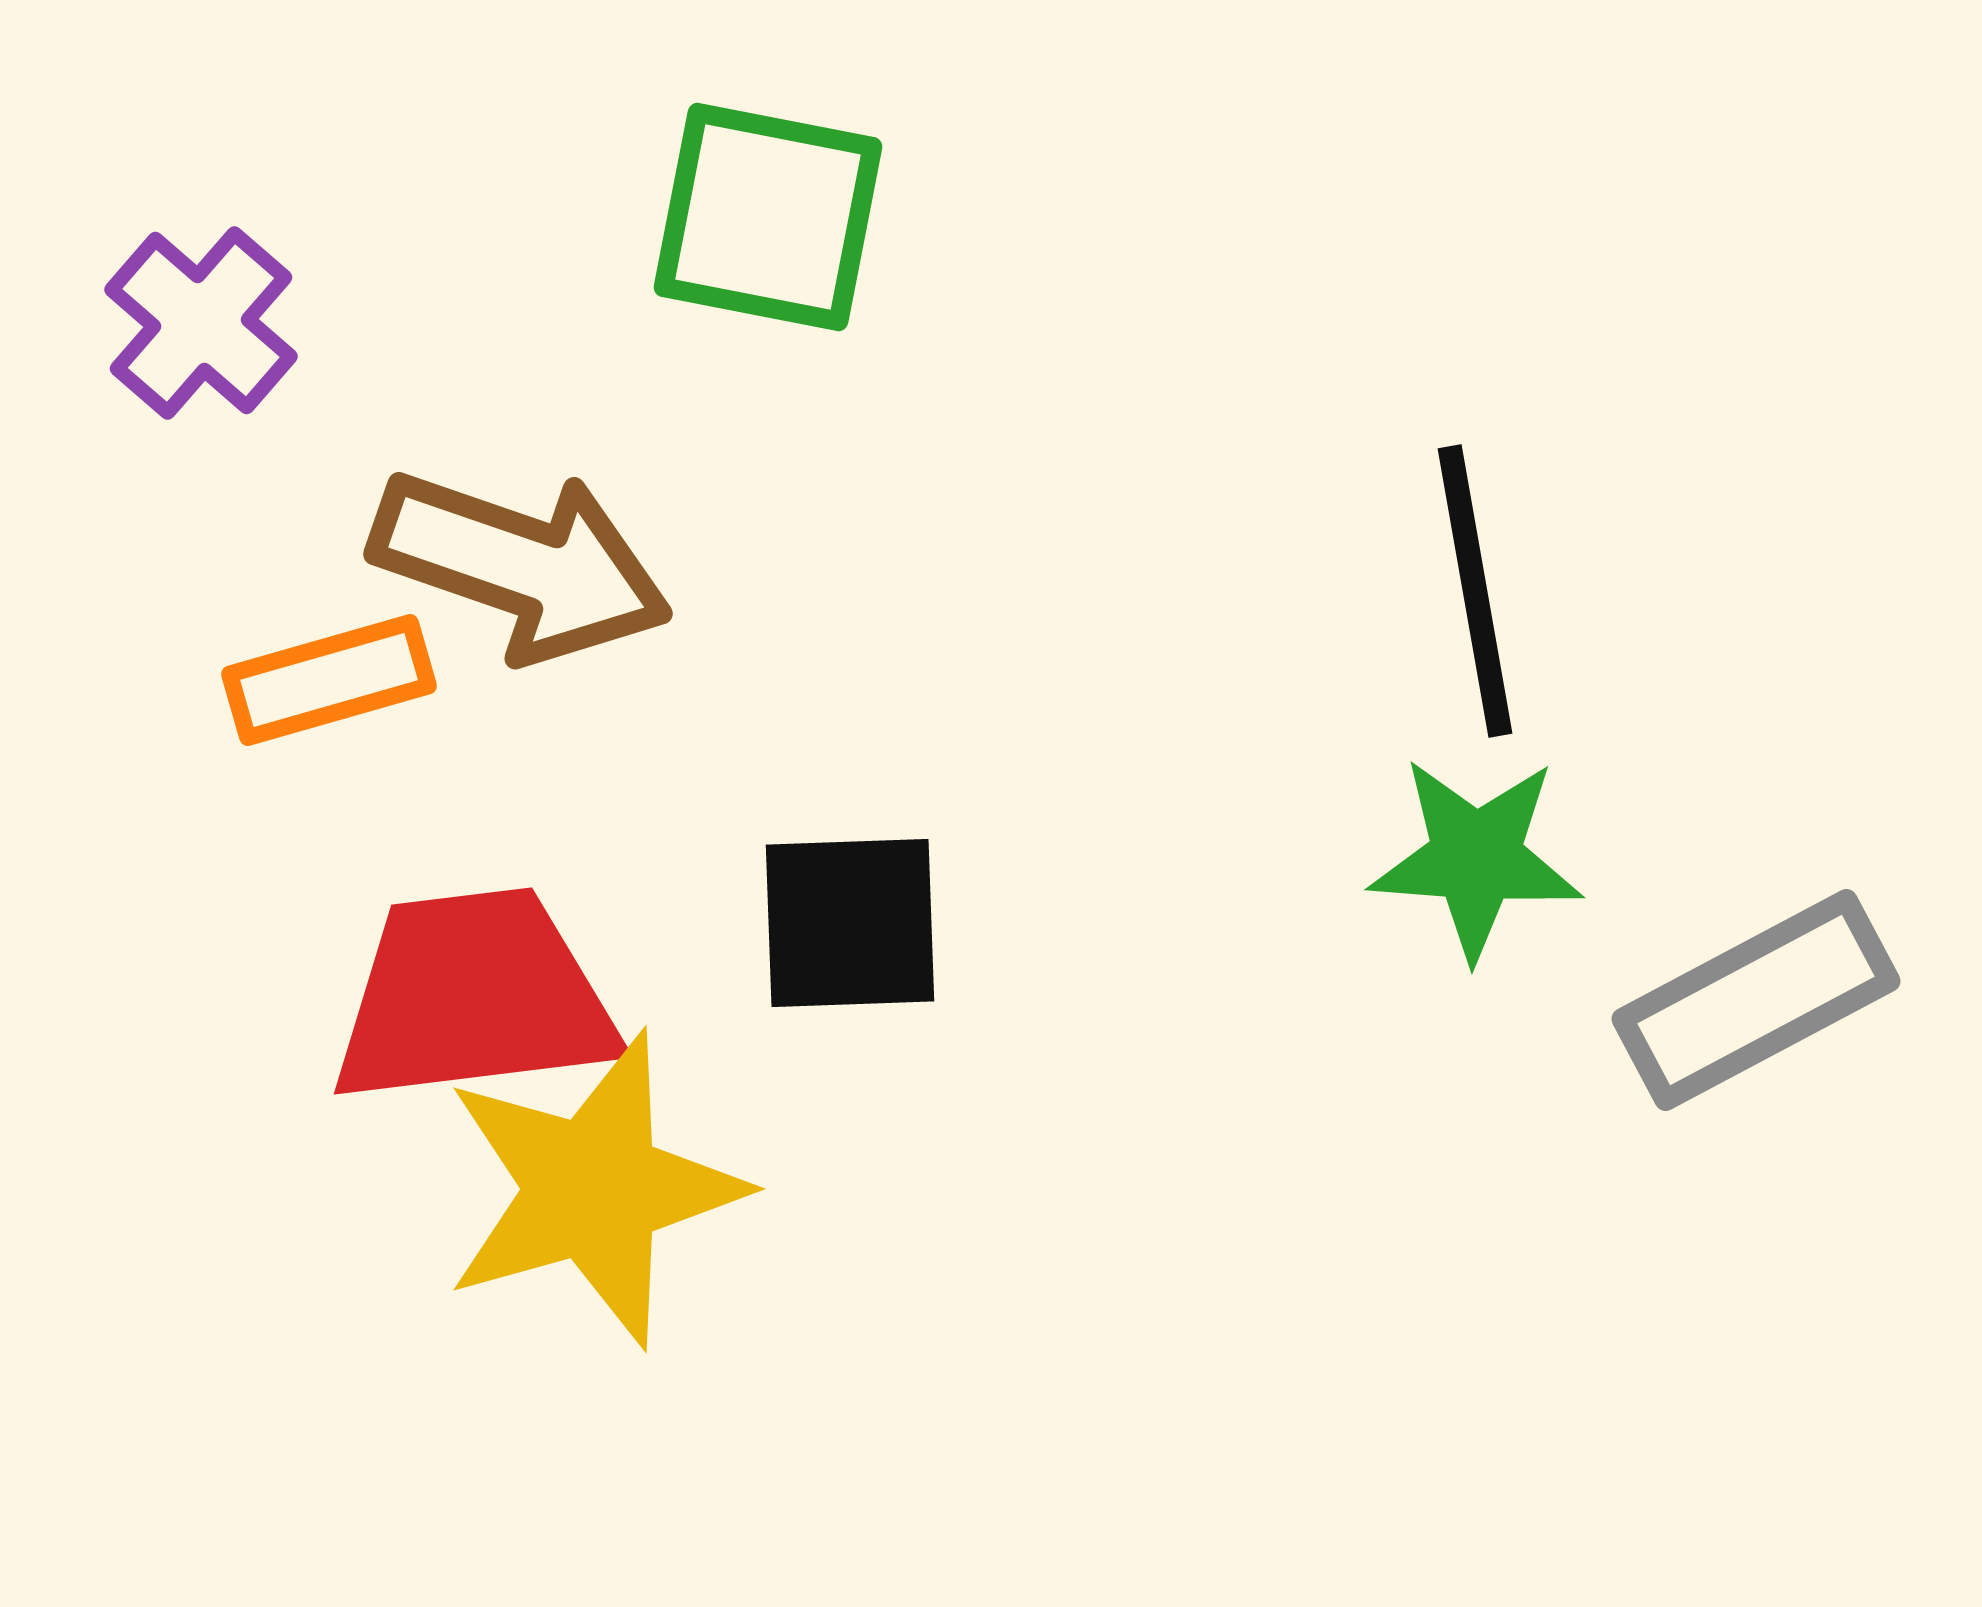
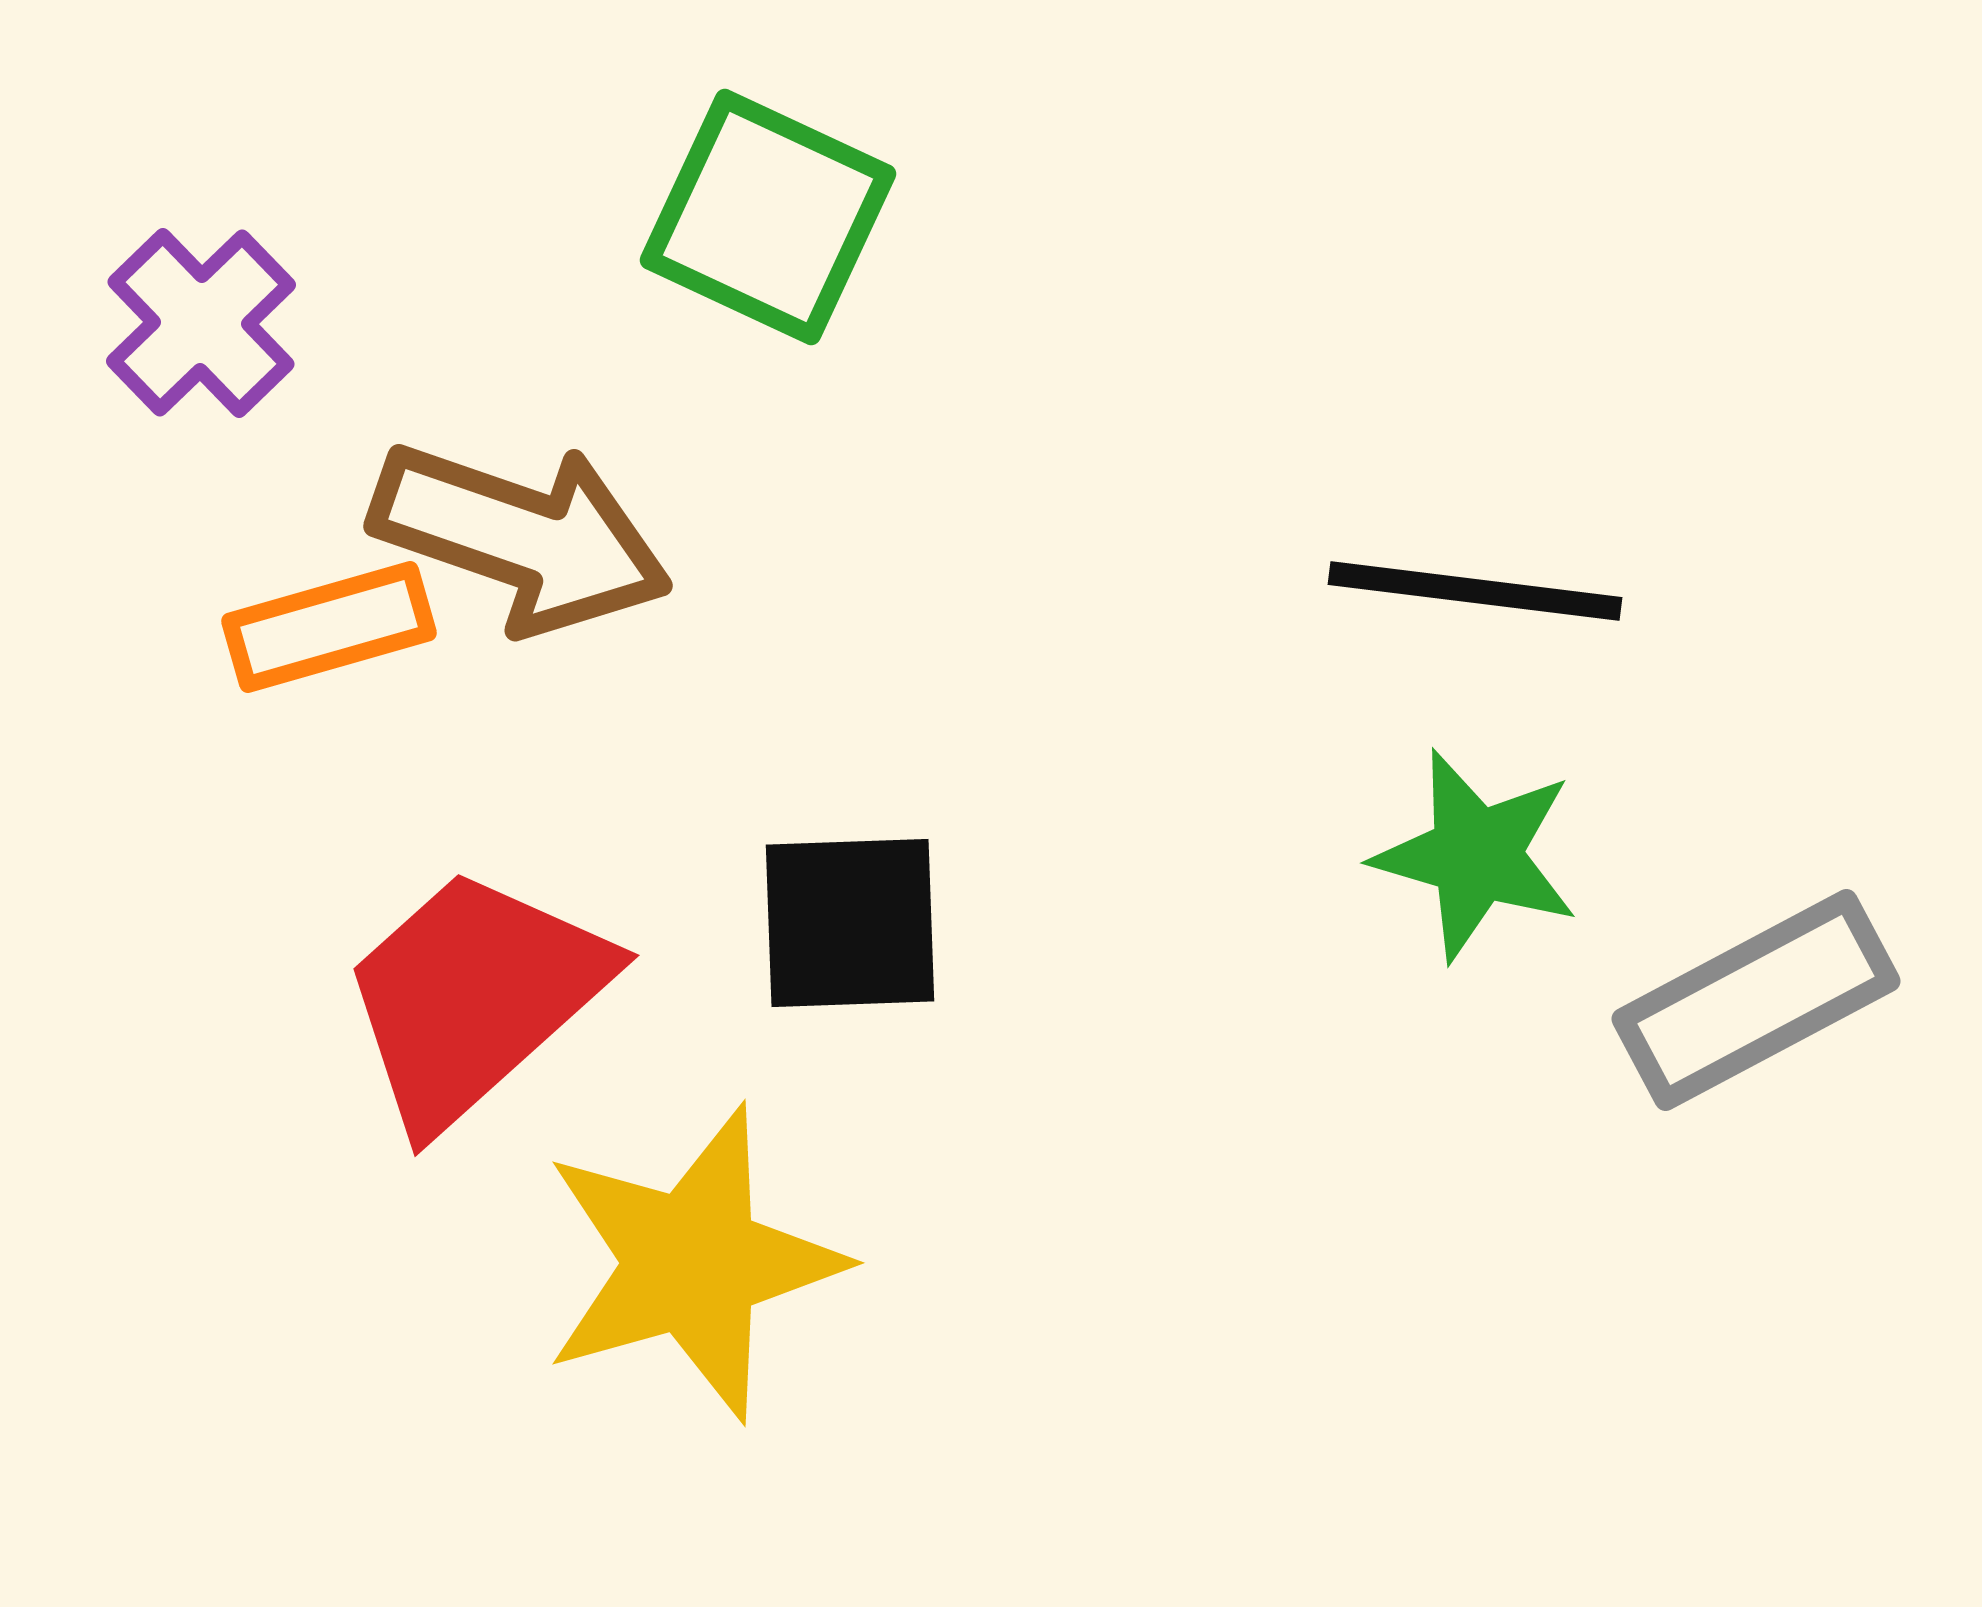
green square: rotated 14 degrees clockwise
purple cross: rotated 5 degrees clockwise
brown arrow: moved 28 px up
black line: rotated 73 degrees counterclockwise
orange rectangle: moved 53 px up
green star: moved 3 px up; rotated 12 degrees clockwise
red trapezoid: rotated 35 degrees counterclockwise
yellow star: moved 99 px right, 74 px down
